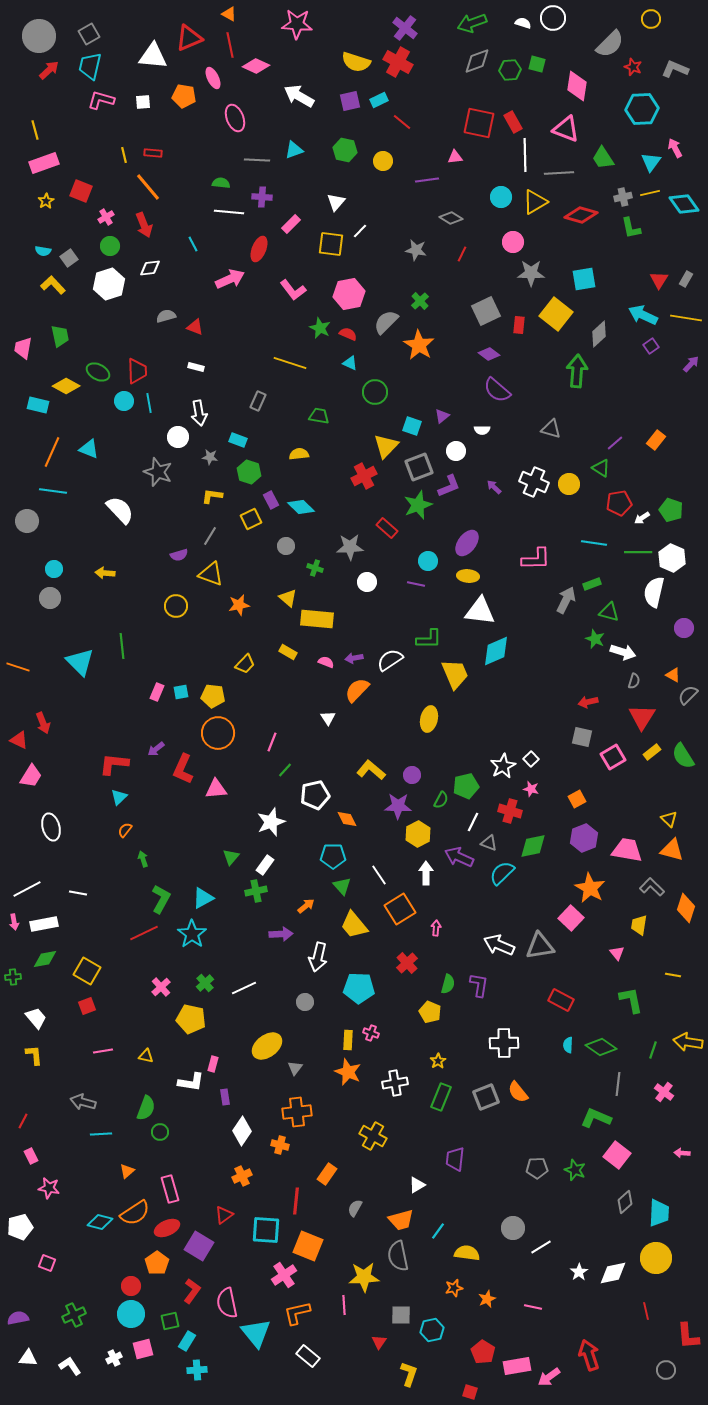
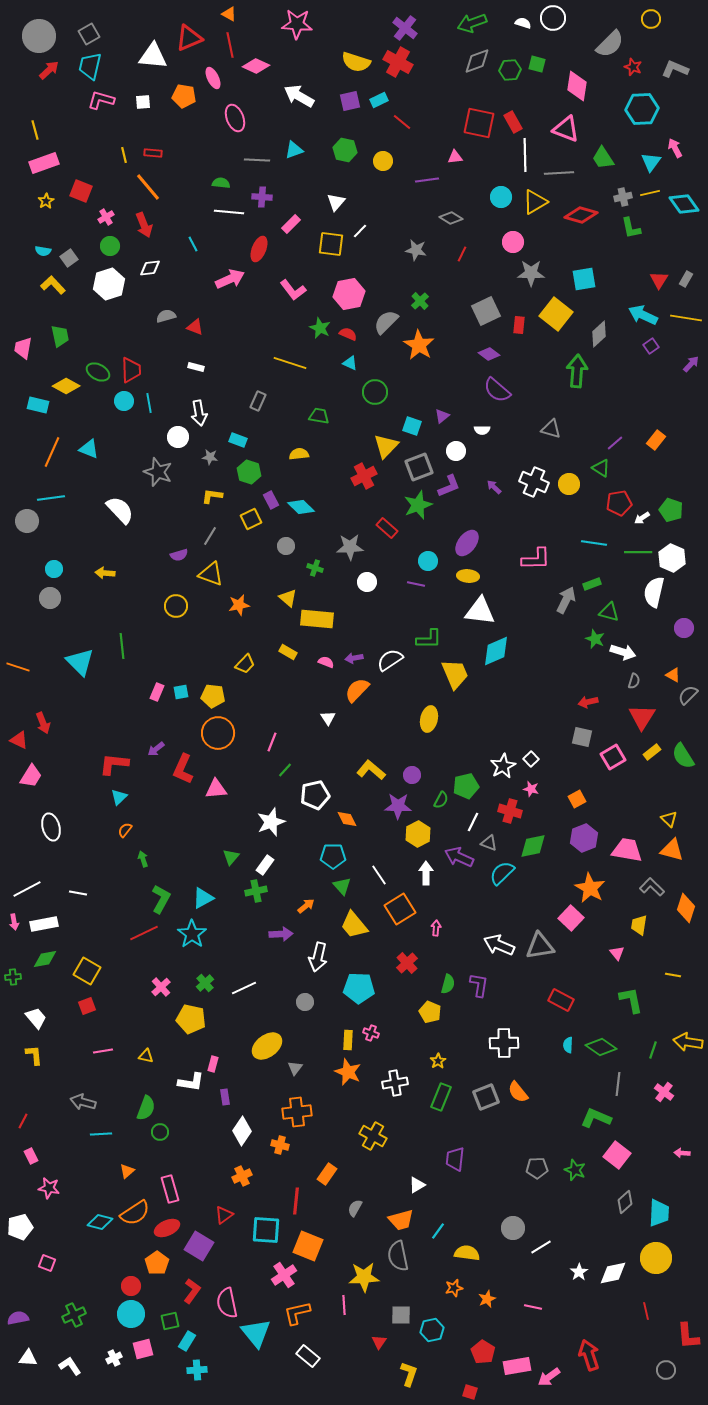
red trapezoid at (137, 371): moved 6 px left, 1 px up
cyan line at (53, 491): moved 2 px left, 7 px down; rotated 16 degrees counterclockwise
